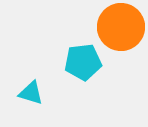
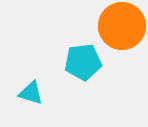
orange circle: moved 1 px right, 1 px up
